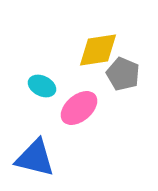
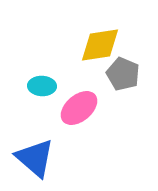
yellow diamond: moved 2 px right, 5 px up
cyan ellipse: rotated 24 degrees counterclockwise
blue triangle: rotated 27 degrees clockwise
